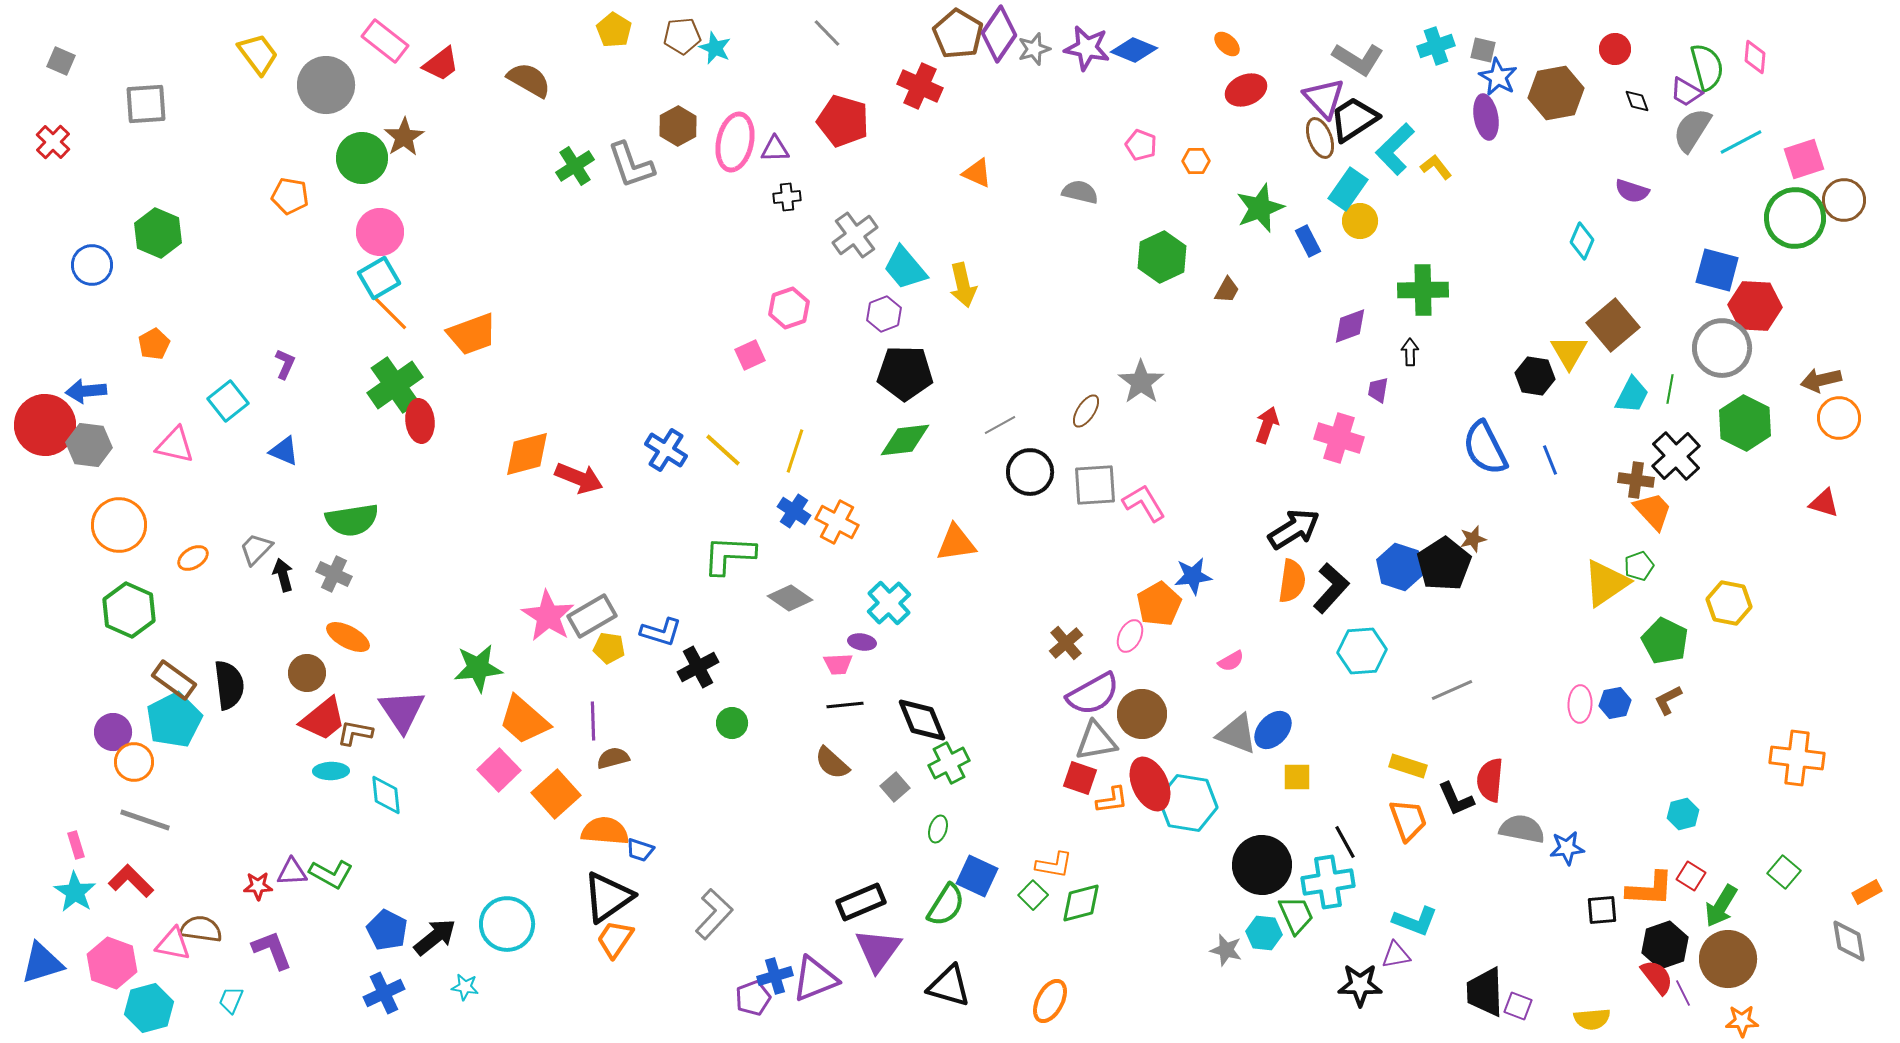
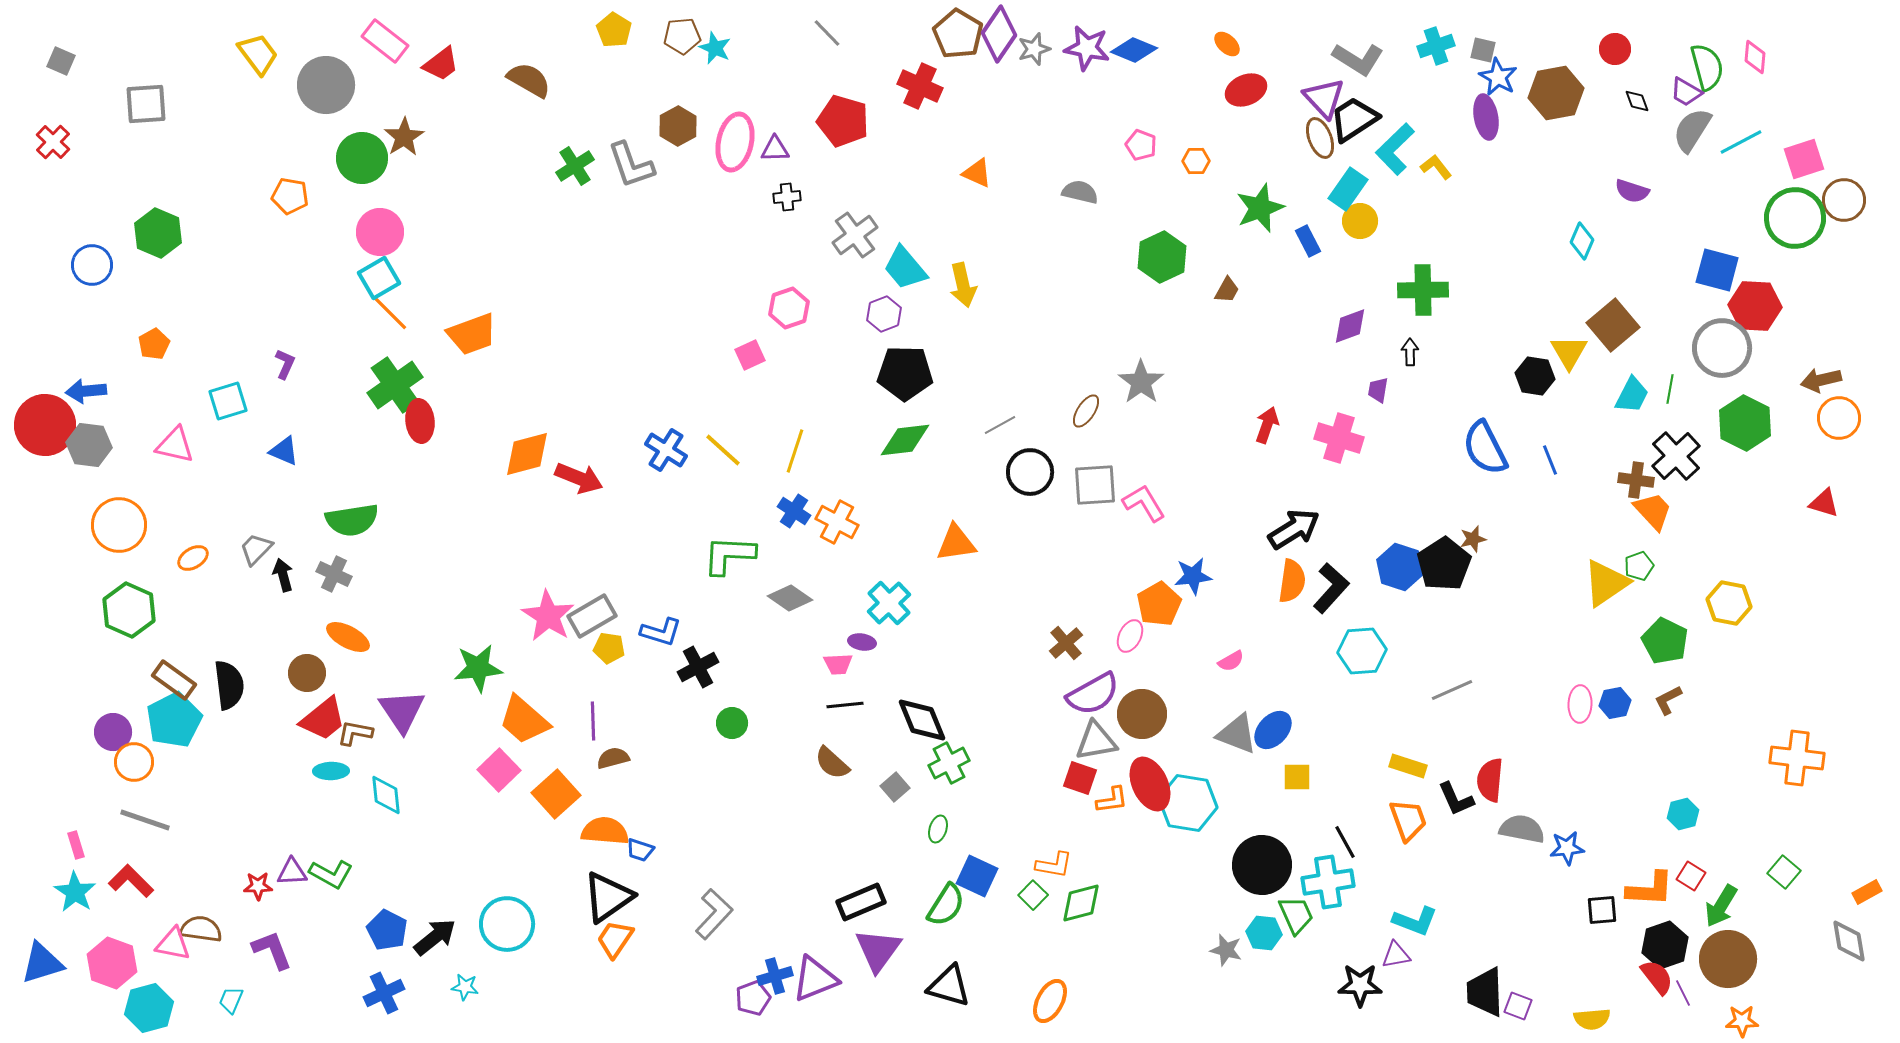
cyan square at (228, 401): rotated 21 degrees clockwise
